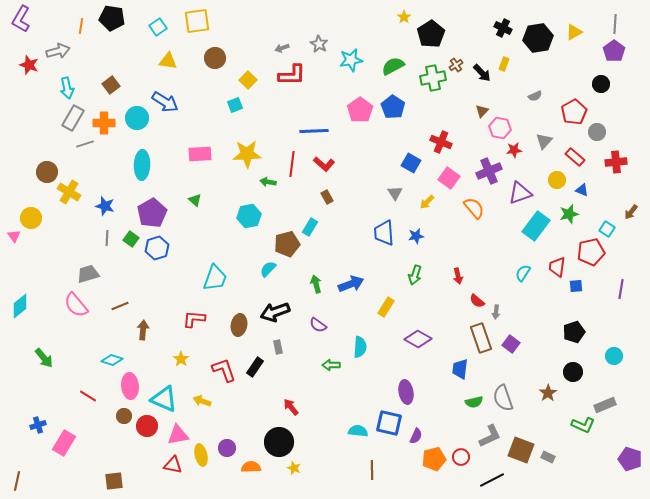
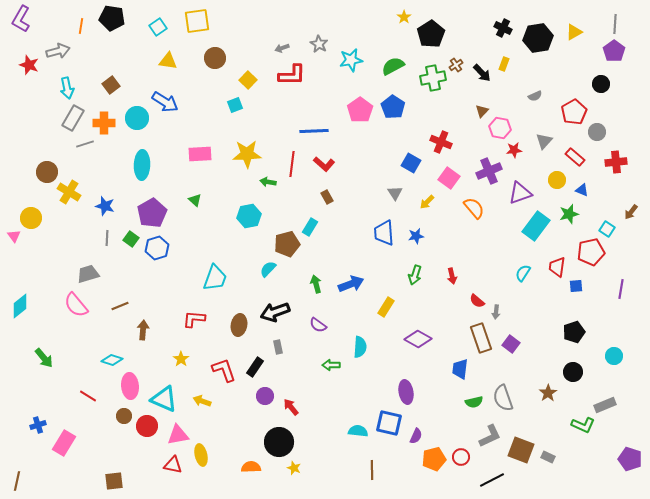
red arrow at (458, 276): moved 6 px left
purple circle at (227, 448): moved 38 px right, 52 px up
